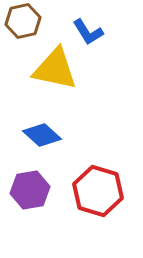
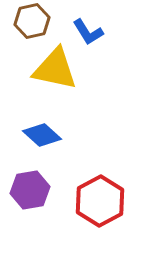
brown hexagon: moved 9 px right
red hexagon: moved 2 px right, 10 px down; rotated 15 degrees clockwise
